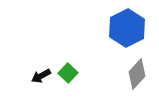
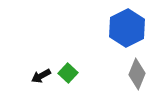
gray diamond: rotated 20 degrees counterclockwise
